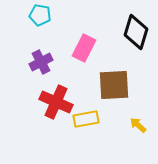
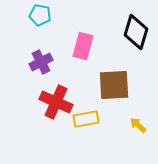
pink rectangle: moved 1 px left, 2 px up; rotated 12 degrees counterclockwise
